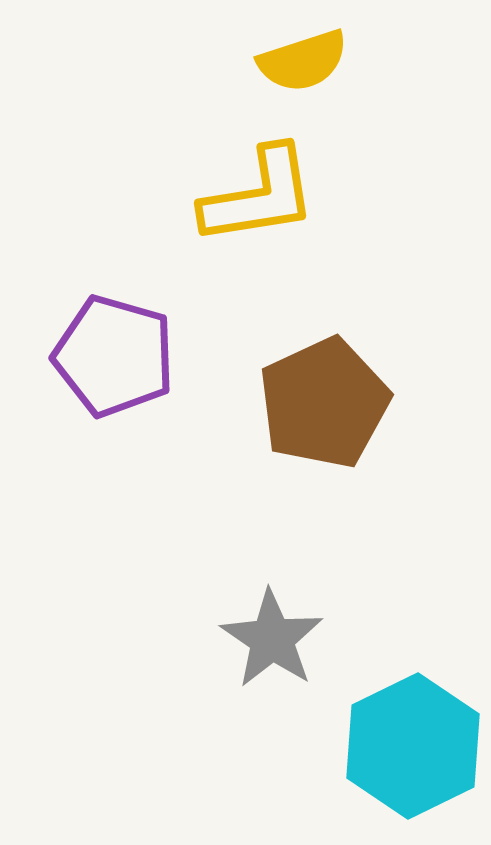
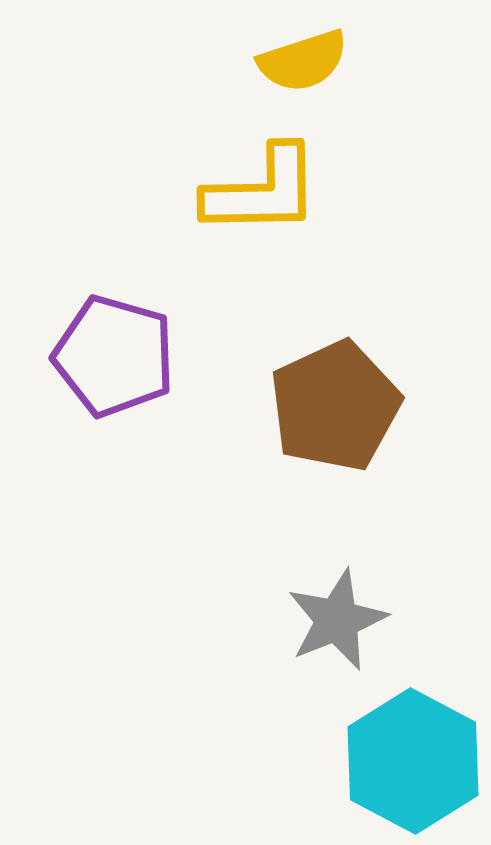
yellow L-shape: moved 3 px right, 5 px up; rotated 8 degrees clockwise
brown pentagon: moved 11 px right, 3 px down
gray star: moved 65 px right, 19 px up; rotated 16 degrees clockwise
cyan hexagon: moved 15 px down; rotated 6 degrees counterclockwise
